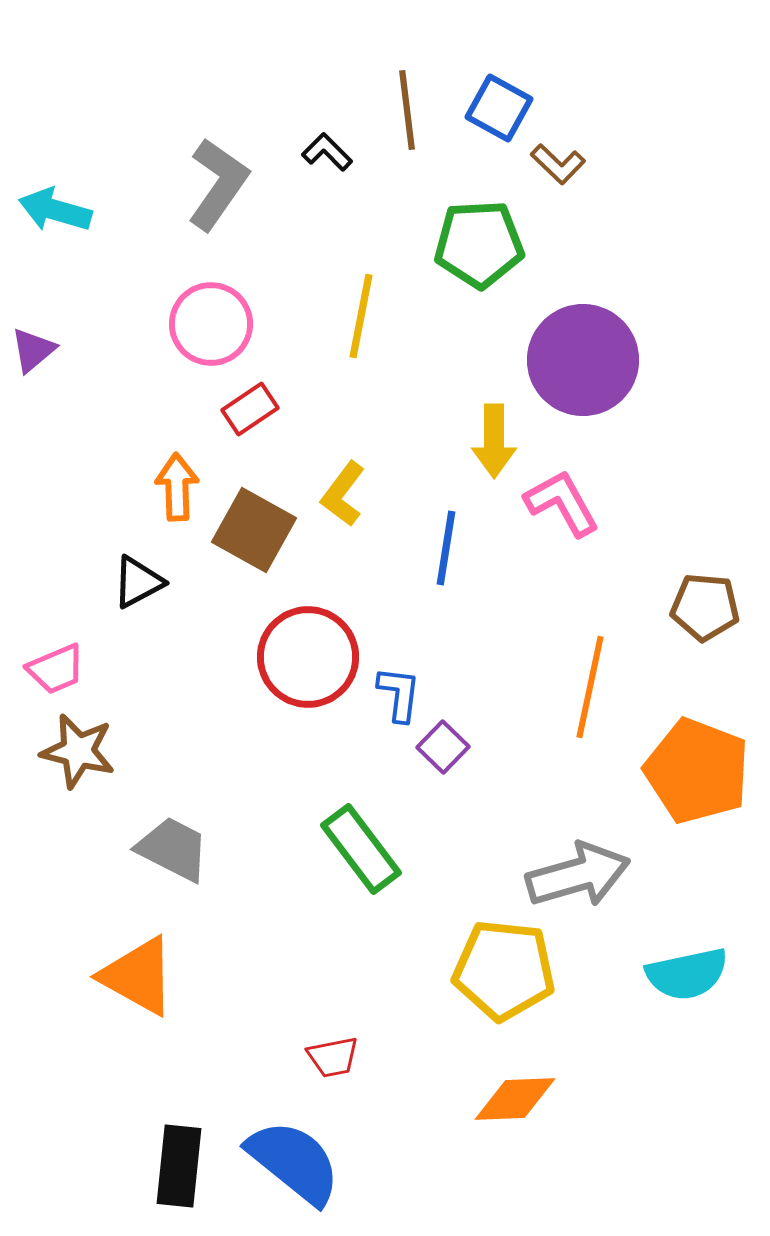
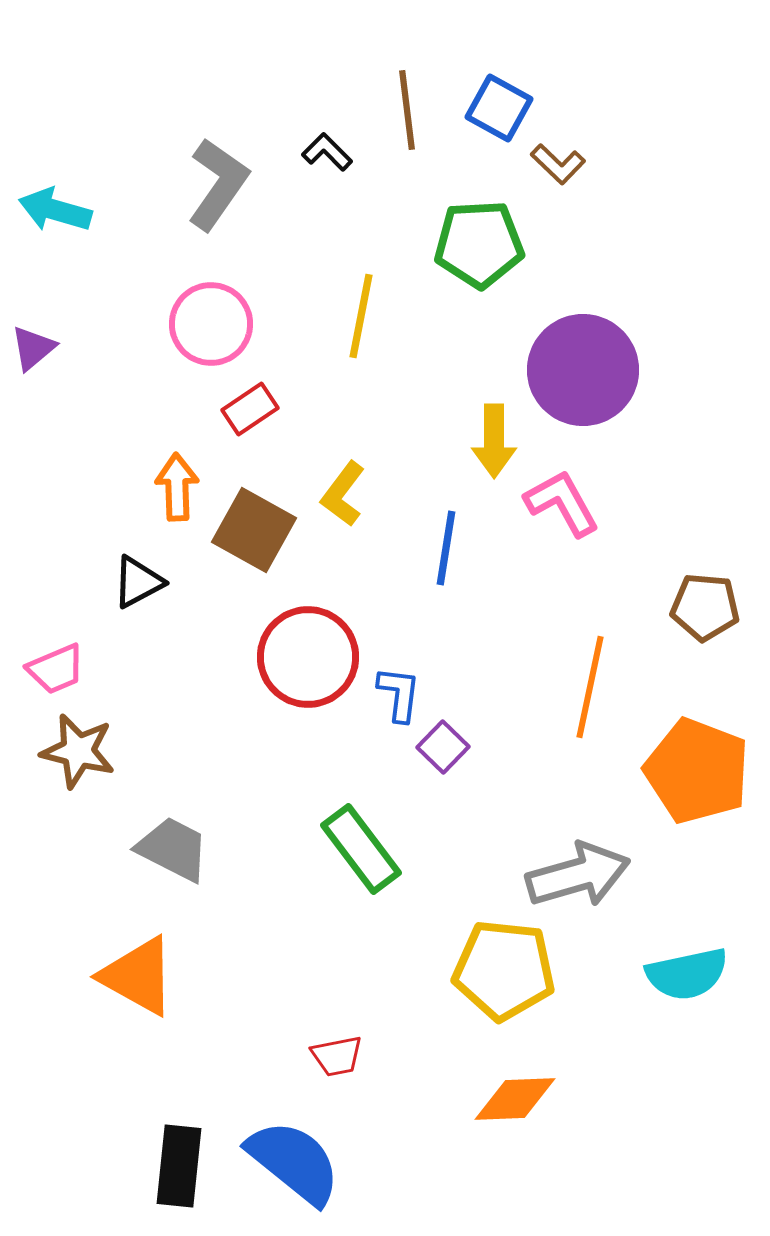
purple triangle: moved 2 px up
purple circle: moved 10 px down
red trapezoid: moved 4 px right, 1 px up
